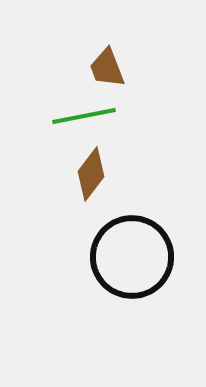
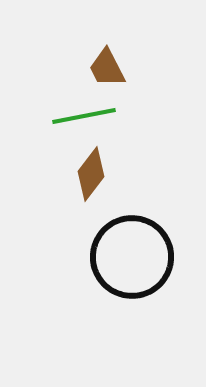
brown trapezoid: rotated 6 degrees counterclockwise
